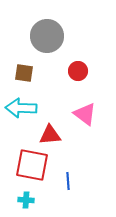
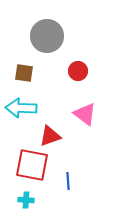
red triangle: moved 1 px down; rotated 15 degrees counterclockwise
